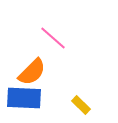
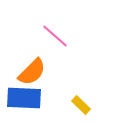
pink line: moved 2 px right, 2 px up
